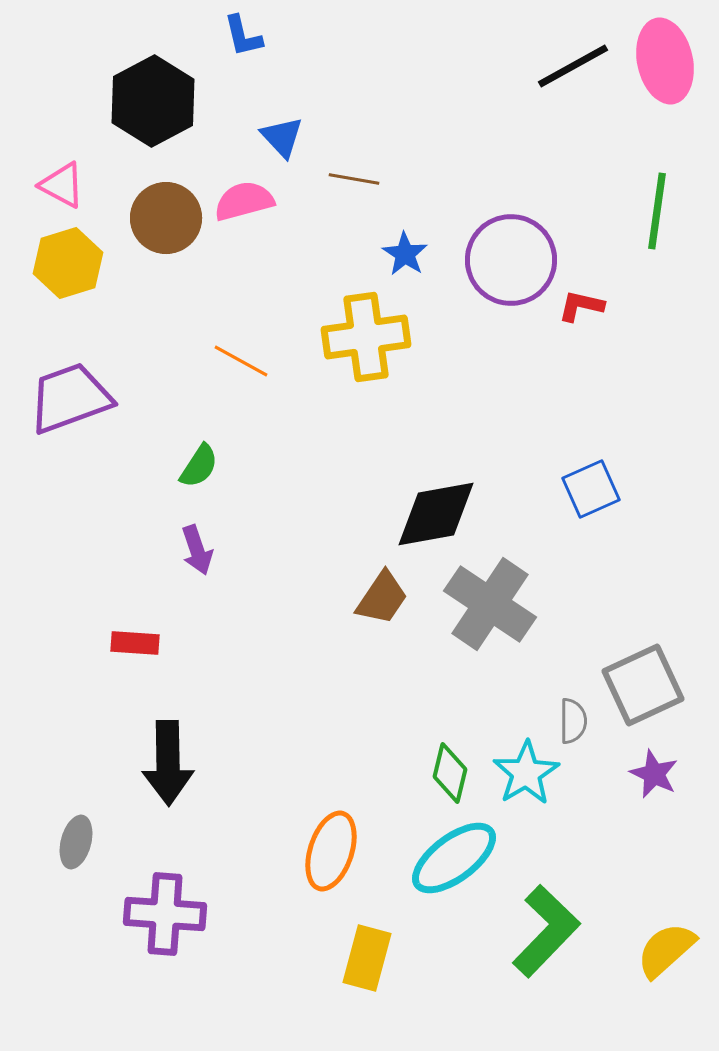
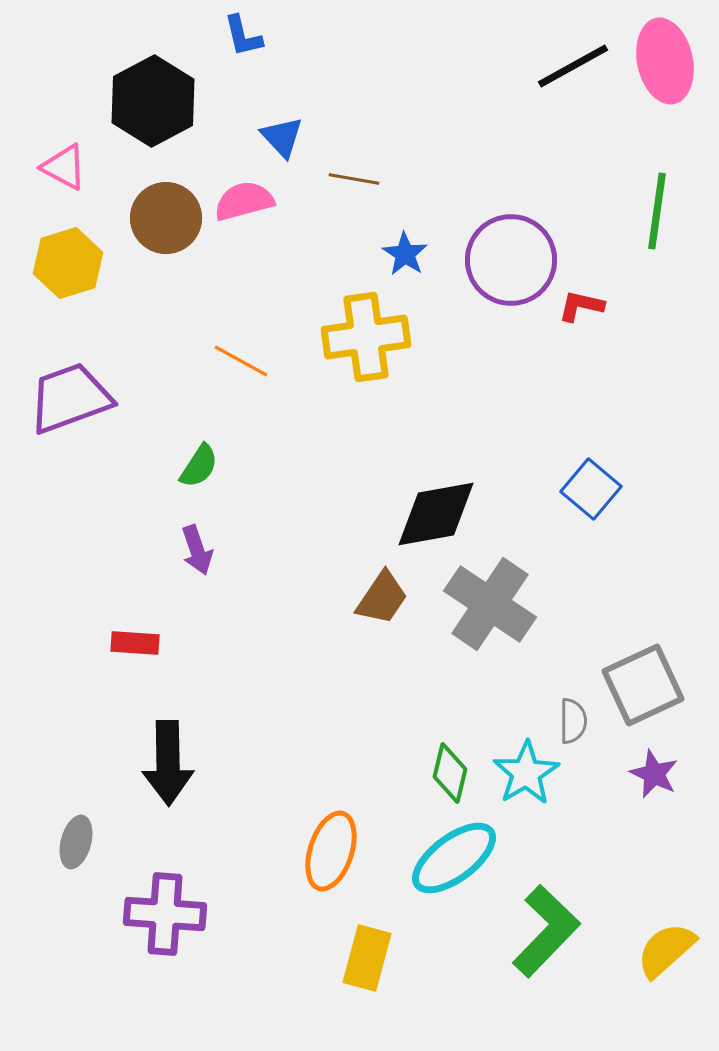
pink triangle: moved 2 px right, 18 px up
blue square: rotated 26 degrees counterclockwise
